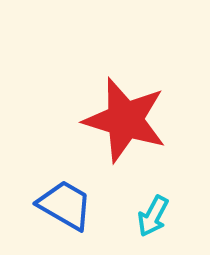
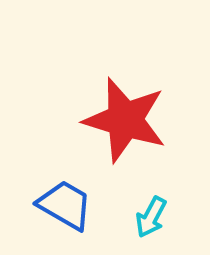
cyan arrow: moved 2 px left, 1 px down
